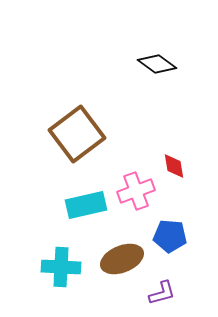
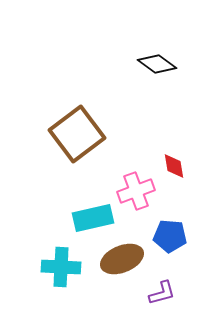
cyan rectangle: moved 7 px right, 13 px down
